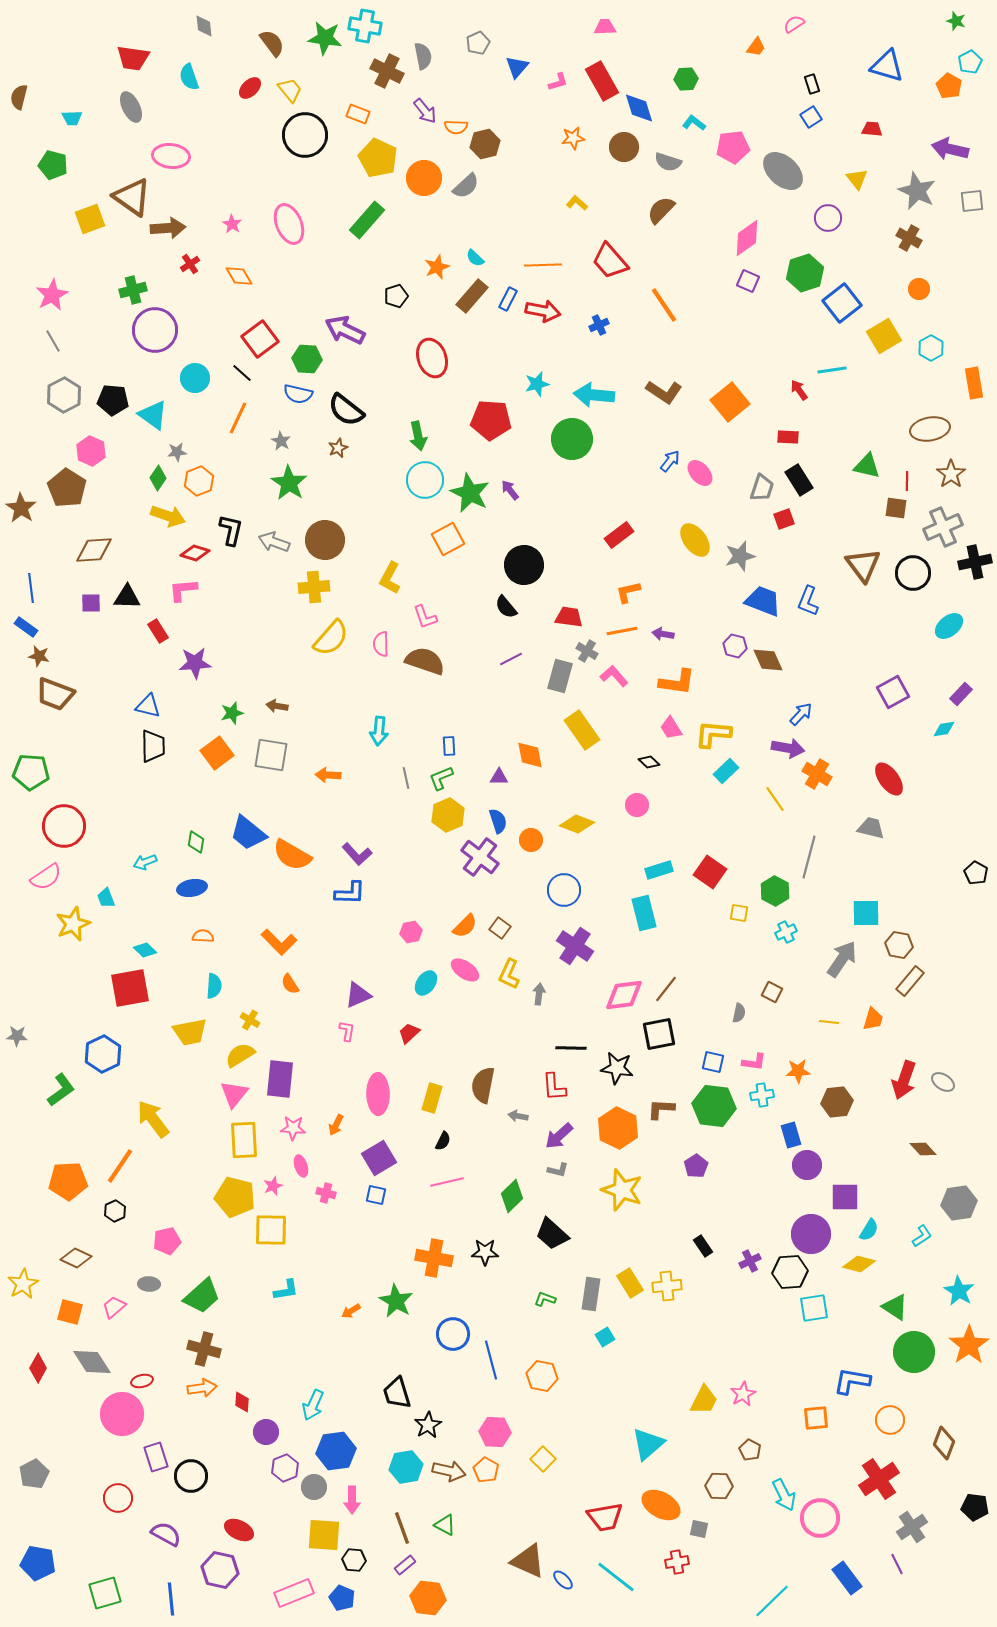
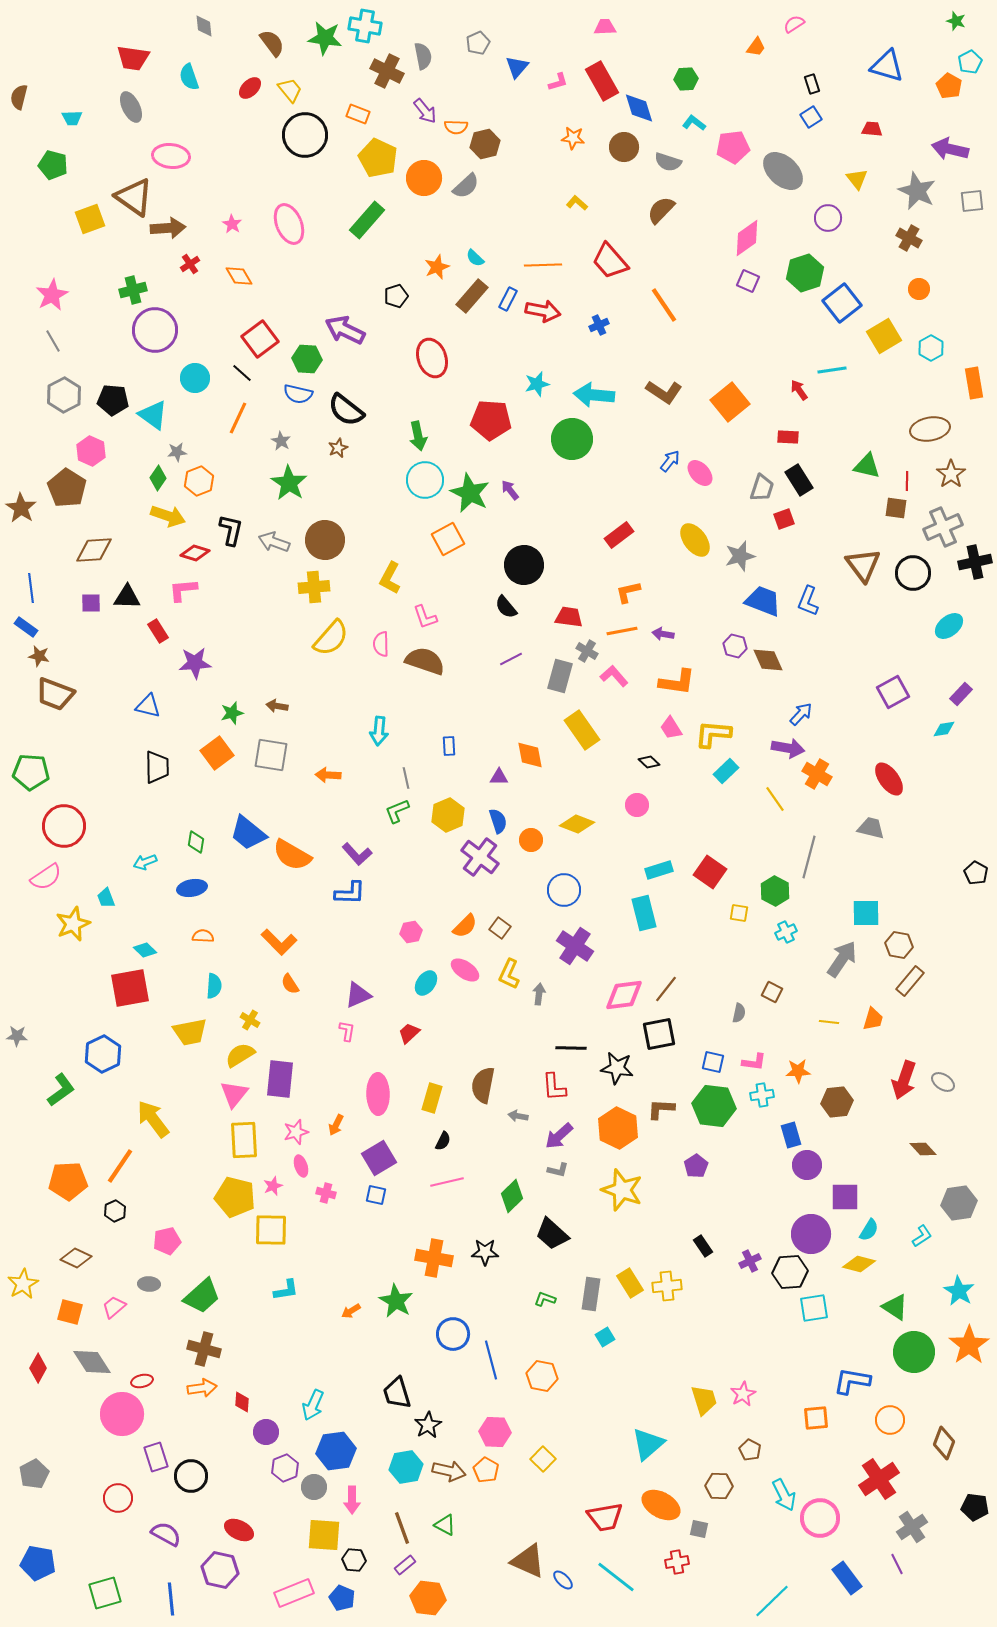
orange star at (573, 138): rotated 15 degrees clockwise
brown triangle at (132, 197): moved 2 px right
black trapezoid at (153, 746): moved 4 px right, 21 px down
green L-shape at (441, 778): moved 44 px left, 33 px down
pink star at (293, 1128): moved 3 px right, 4 px down; rotated 20 degrees counterclockwise
yellow trapezoid at (704, 1400): rotated 44 degrees counterclockwise
